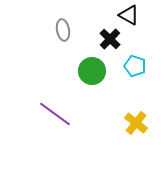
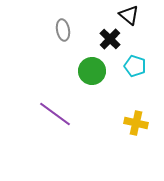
black triangle: rotated 10 degrees clockwise
yellow cross: rotated 25 degrees counterclockwise
